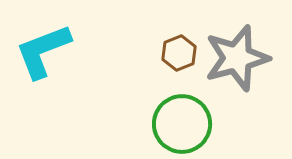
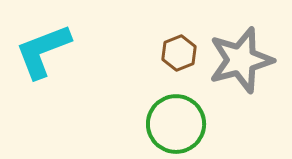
gray star: moved 4 px right, 2 px down
green circle: moved 6 px left
